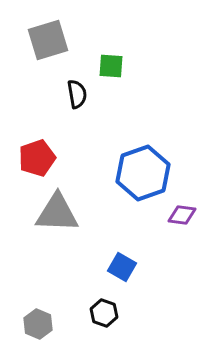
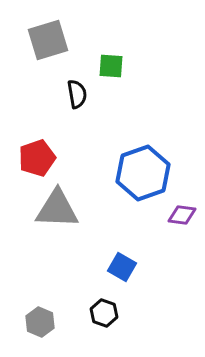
gray triangle: moved 4 px up
gray hexagon: moved 2 px right, 2 px up
